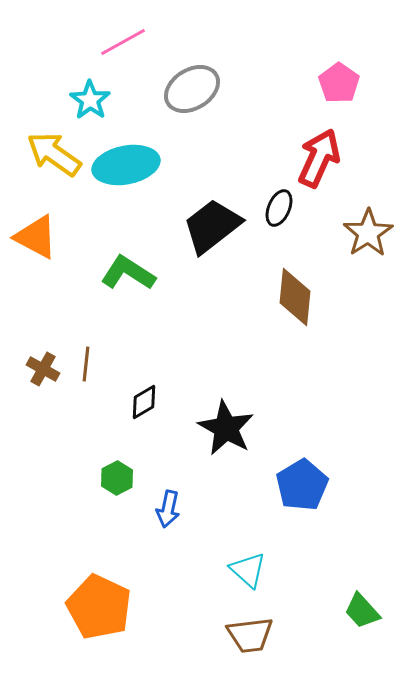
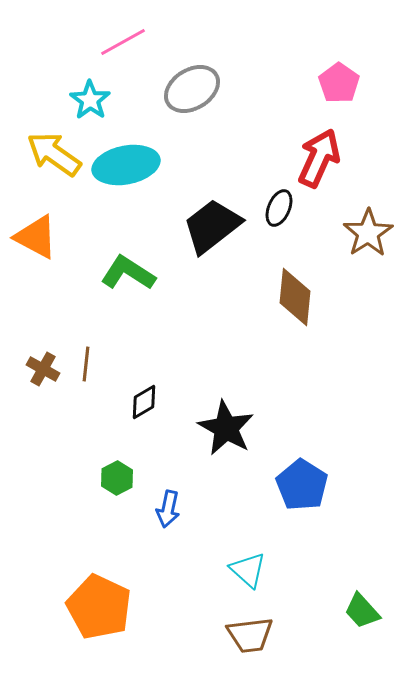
blue pentagon: rotated 9 degrees counterclockwise
